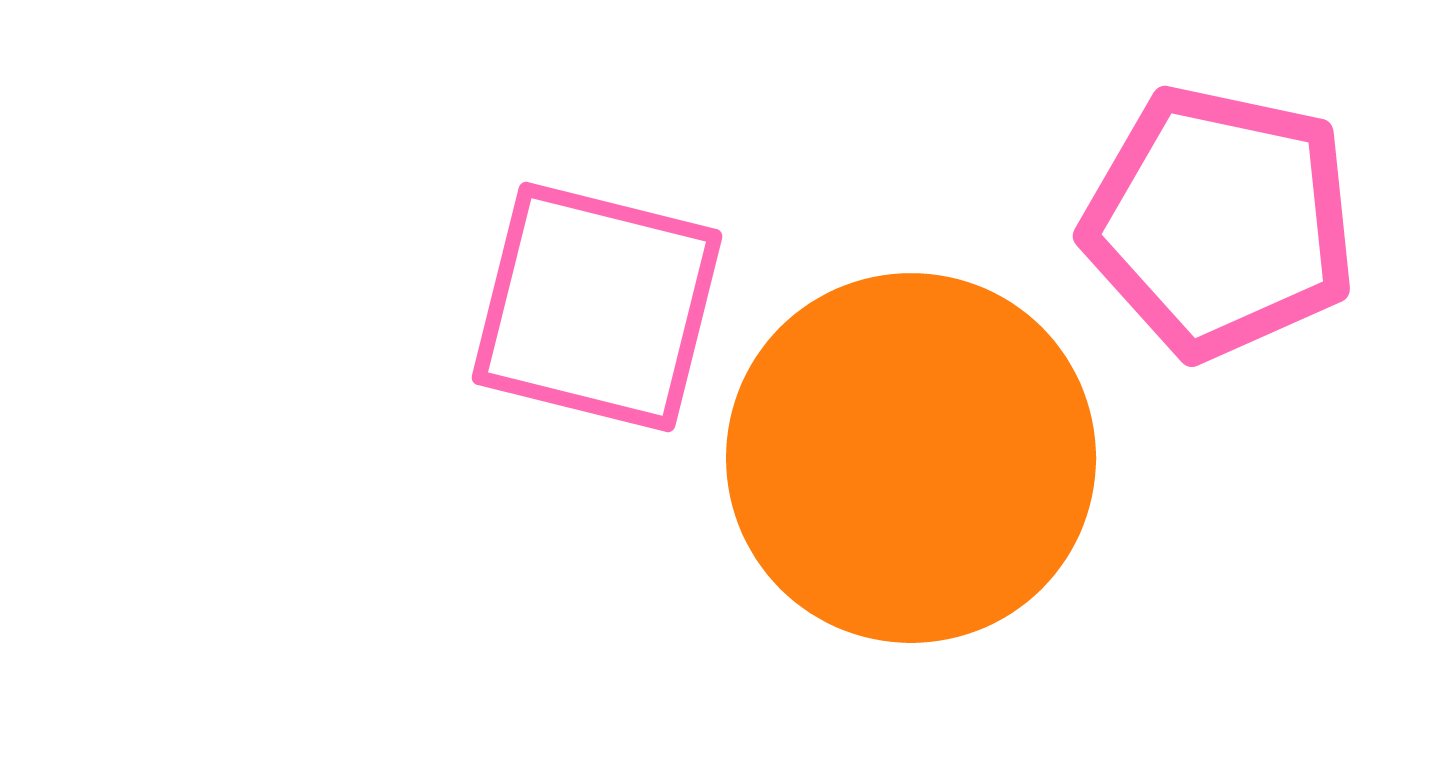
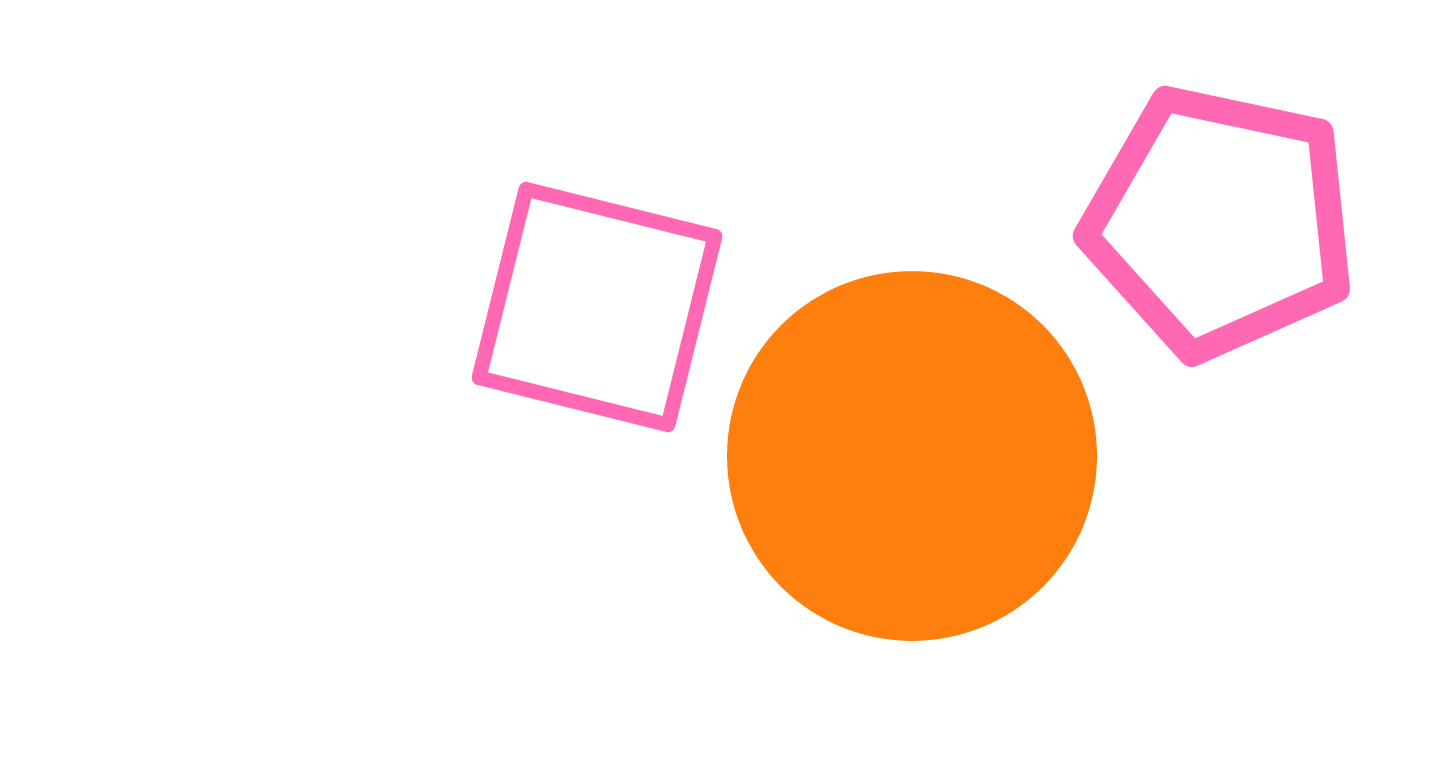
orange circle: moved 1 px right, 2 px up
